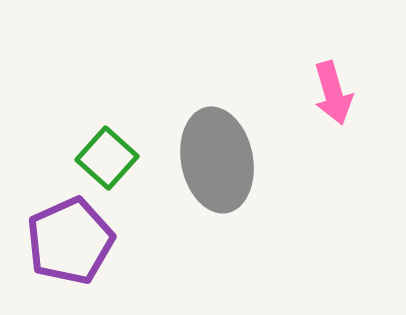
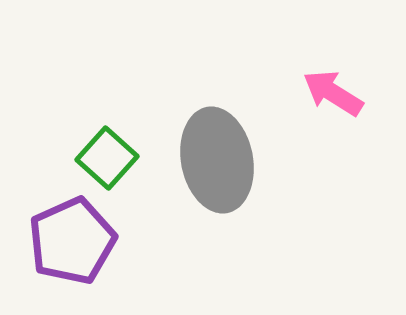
pink arrow: rotated 138 degrees clockwise
purple pentagon: moved 2 px right
